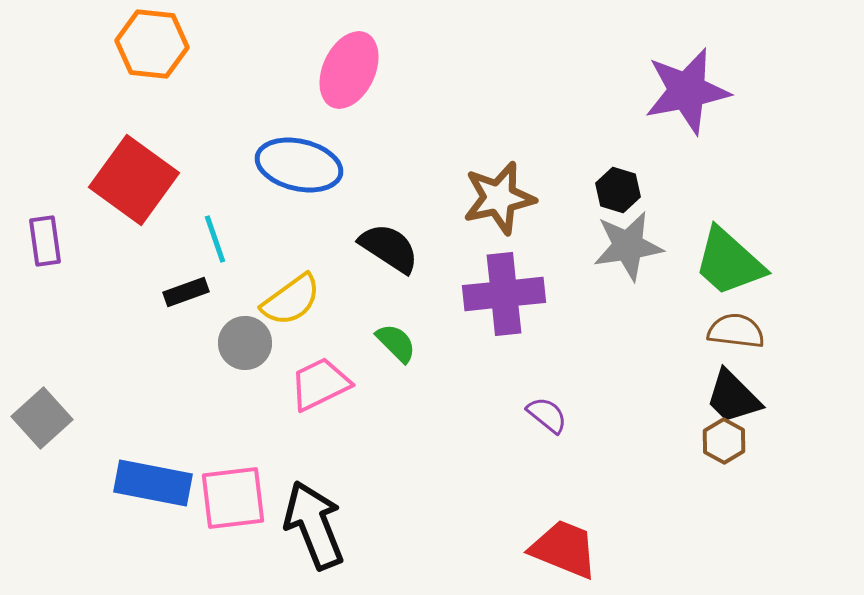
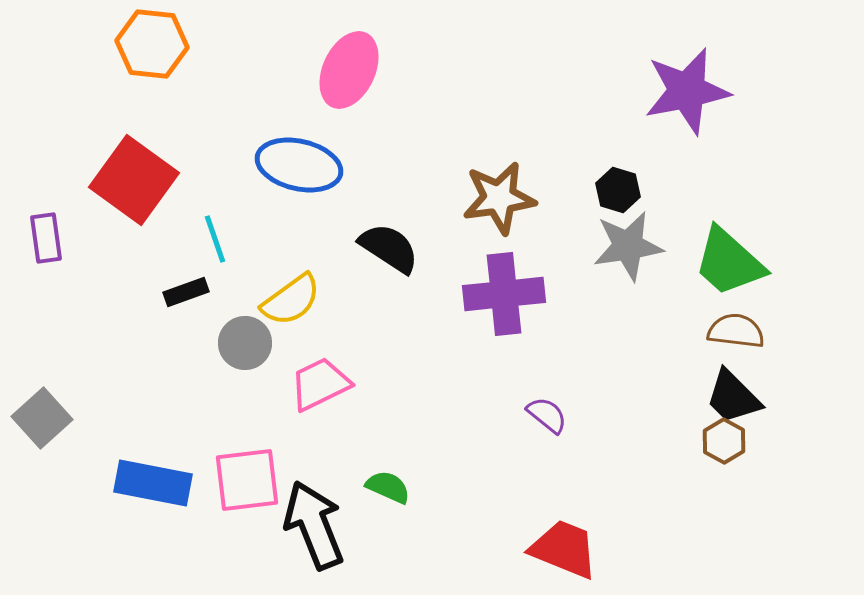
brown star: rotated 4 degrees clockwise
purple rectangle: moved 1 px right, 3 px up
green semicircle: moved 8 px left, 144 px down; rotated 21 degrees counterclockwise
pink square: moved 14 px right, 18 px up
